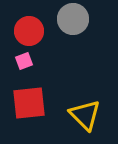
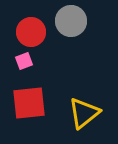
gray circle: moved 2 px left, 2 px down
red circle: moved 2 px right, 1 px down
yellow triangle: moved 1 px left, 2 px up; rotated 36 degrees clockwise
